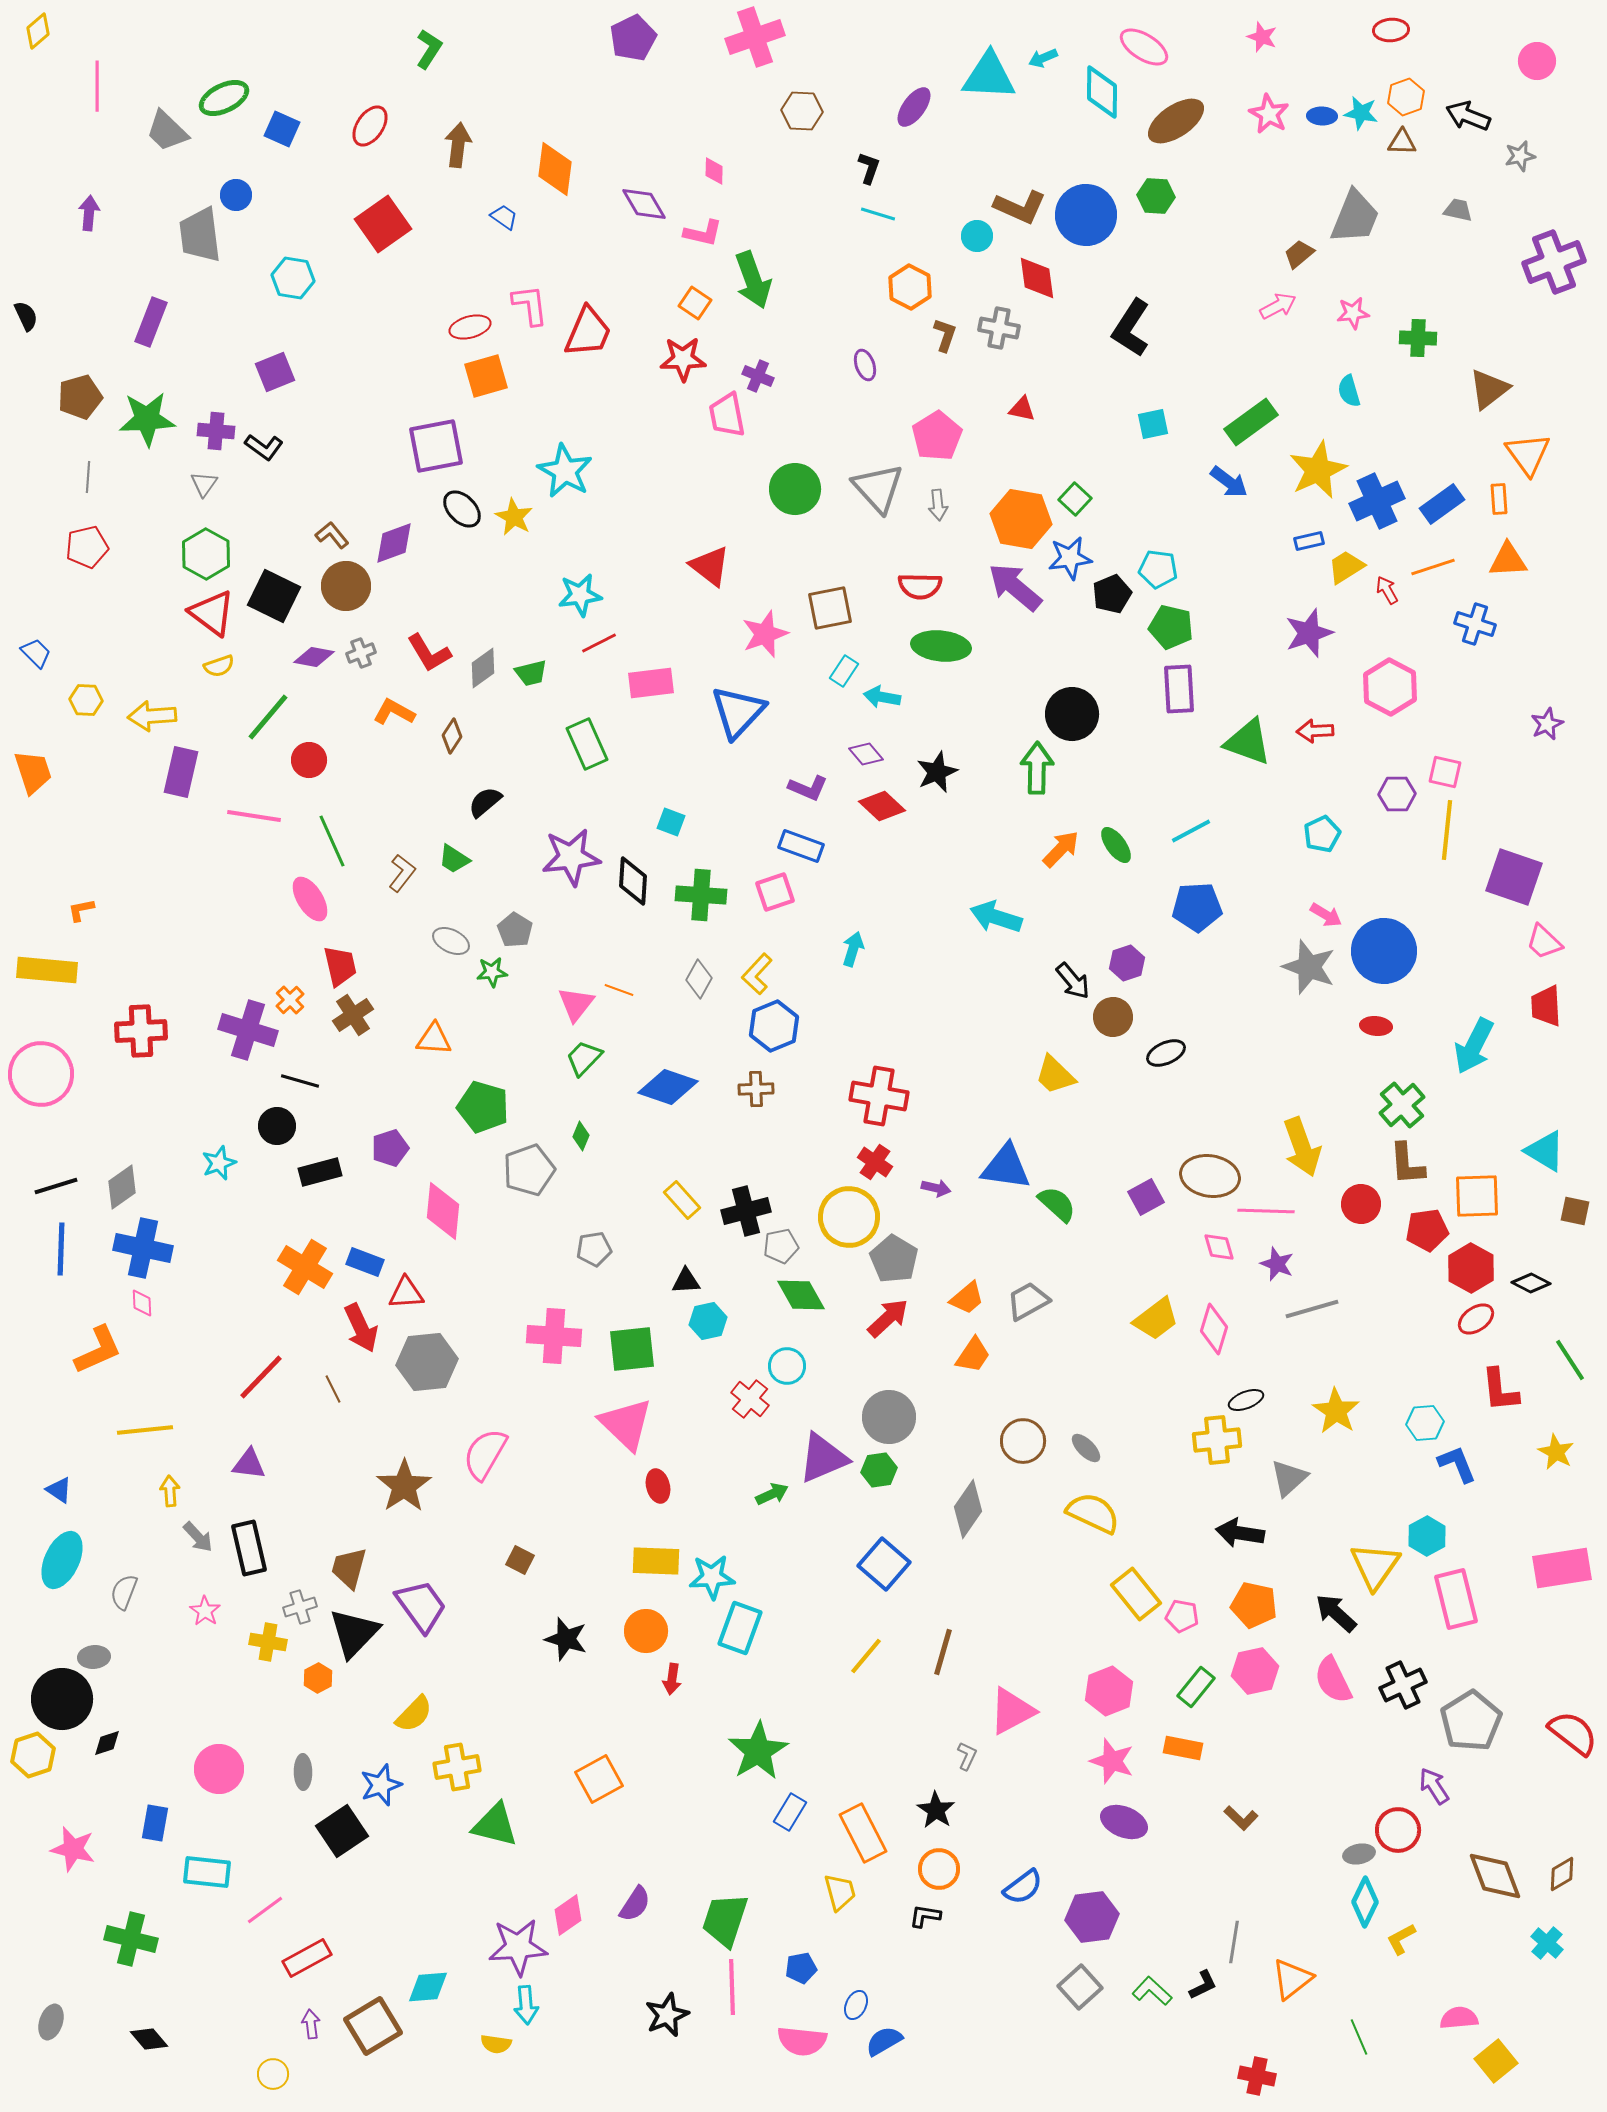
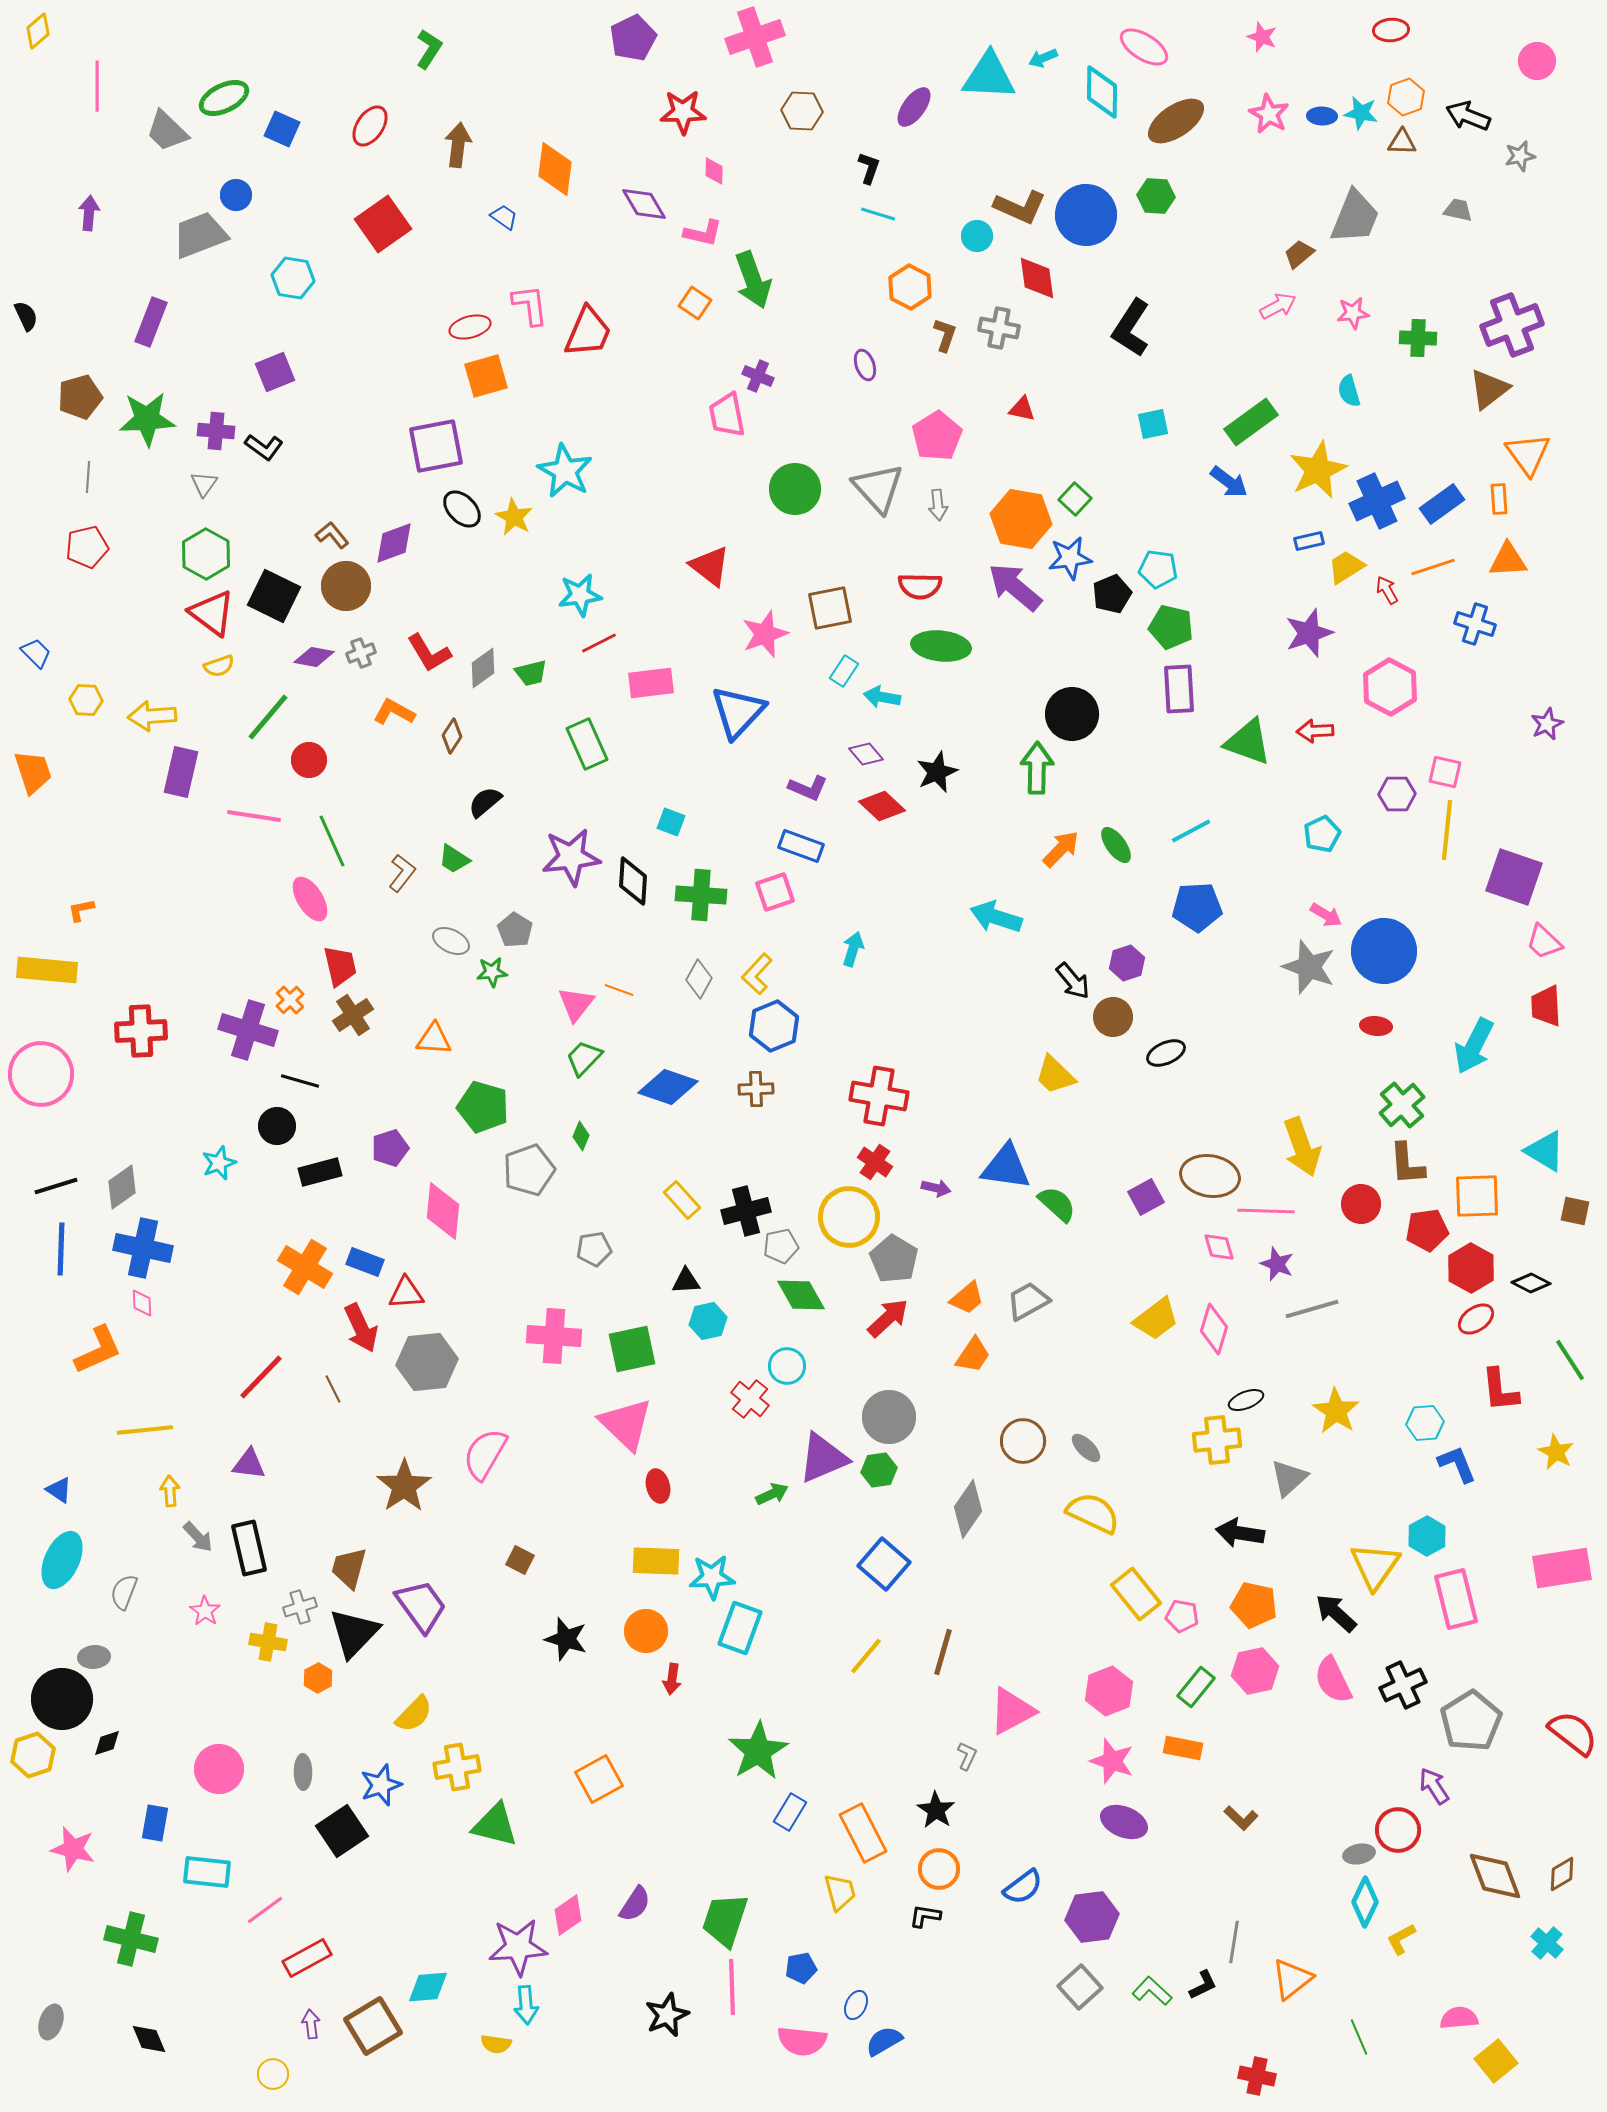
gray trapezoid at (200, 235): rotated 76 degrees clockwise
purple cross at (1554, 262): moved 42 px left, 63 px down
red star at (683, 359): moved 247 px up
green square at (632, 1349): rotated 6 degrees counterclockwise
black diamond at (149, 2039): rotated 18 degrees clockwise
